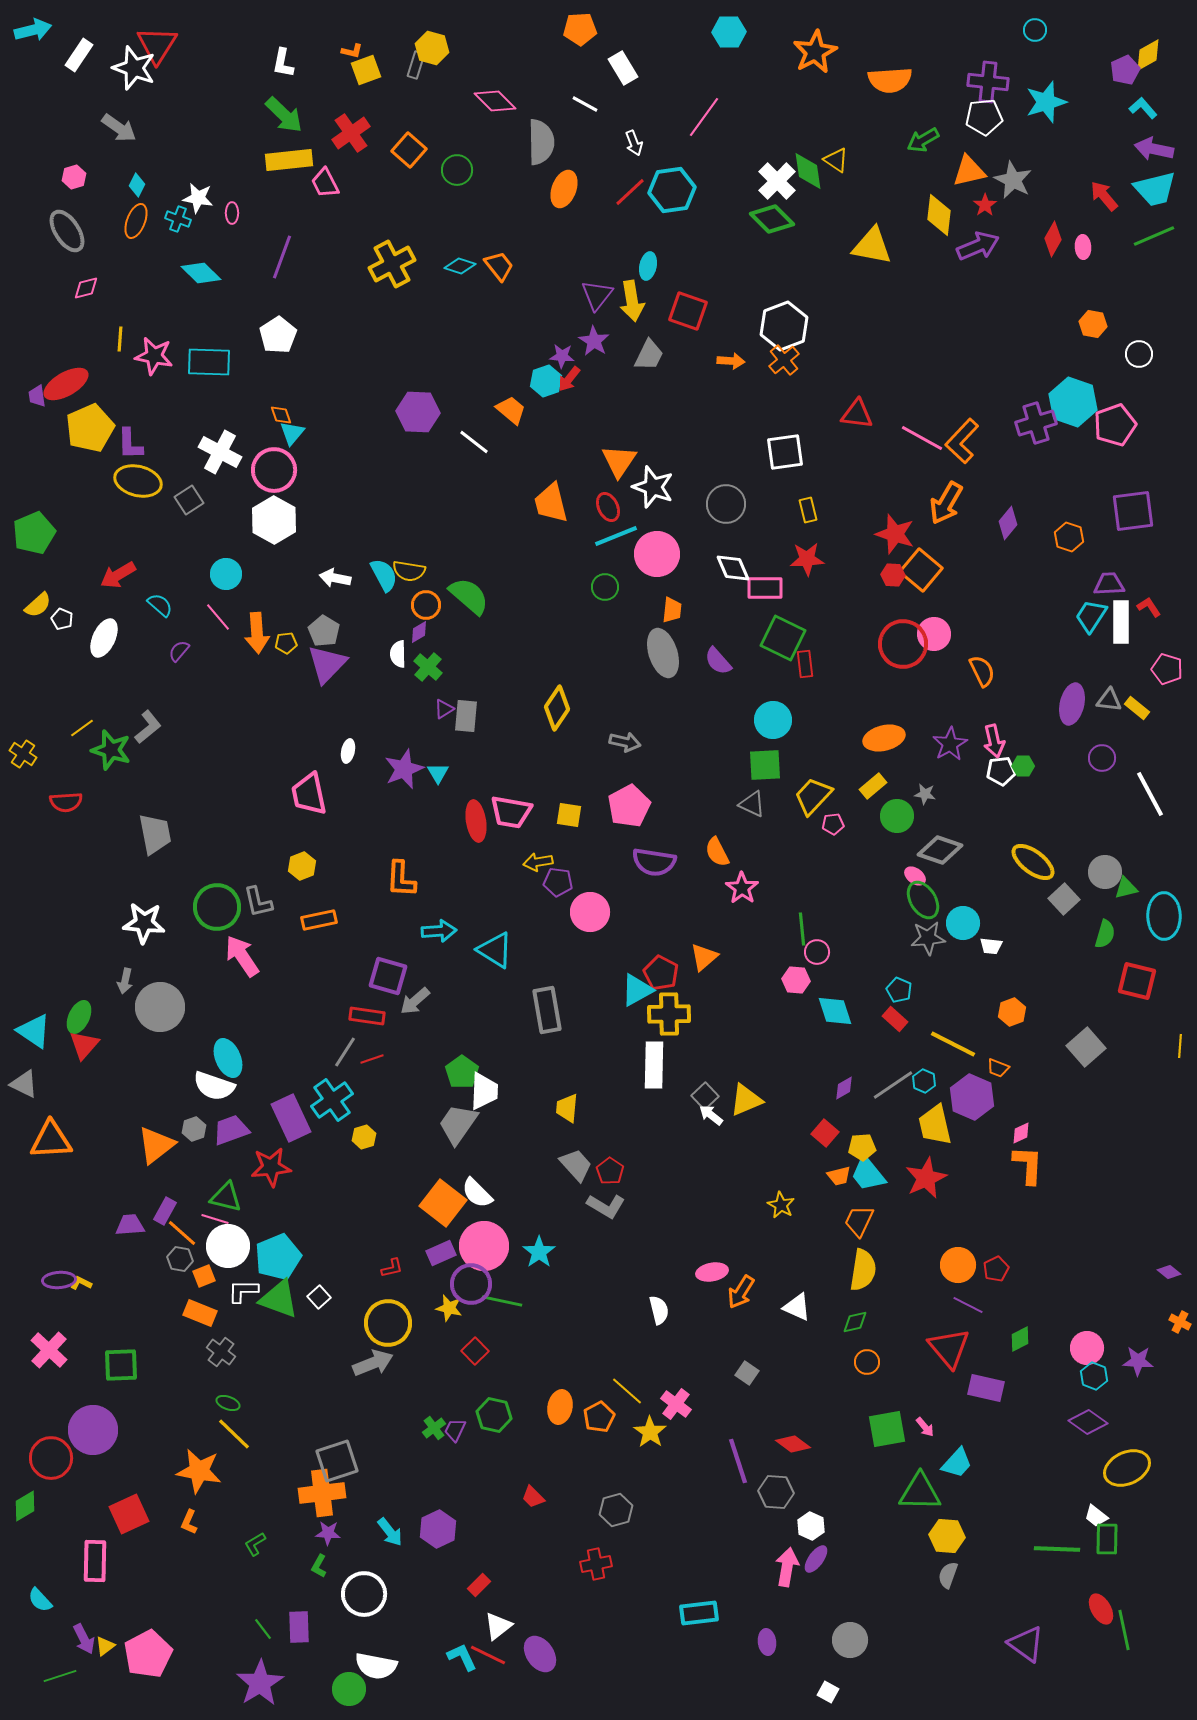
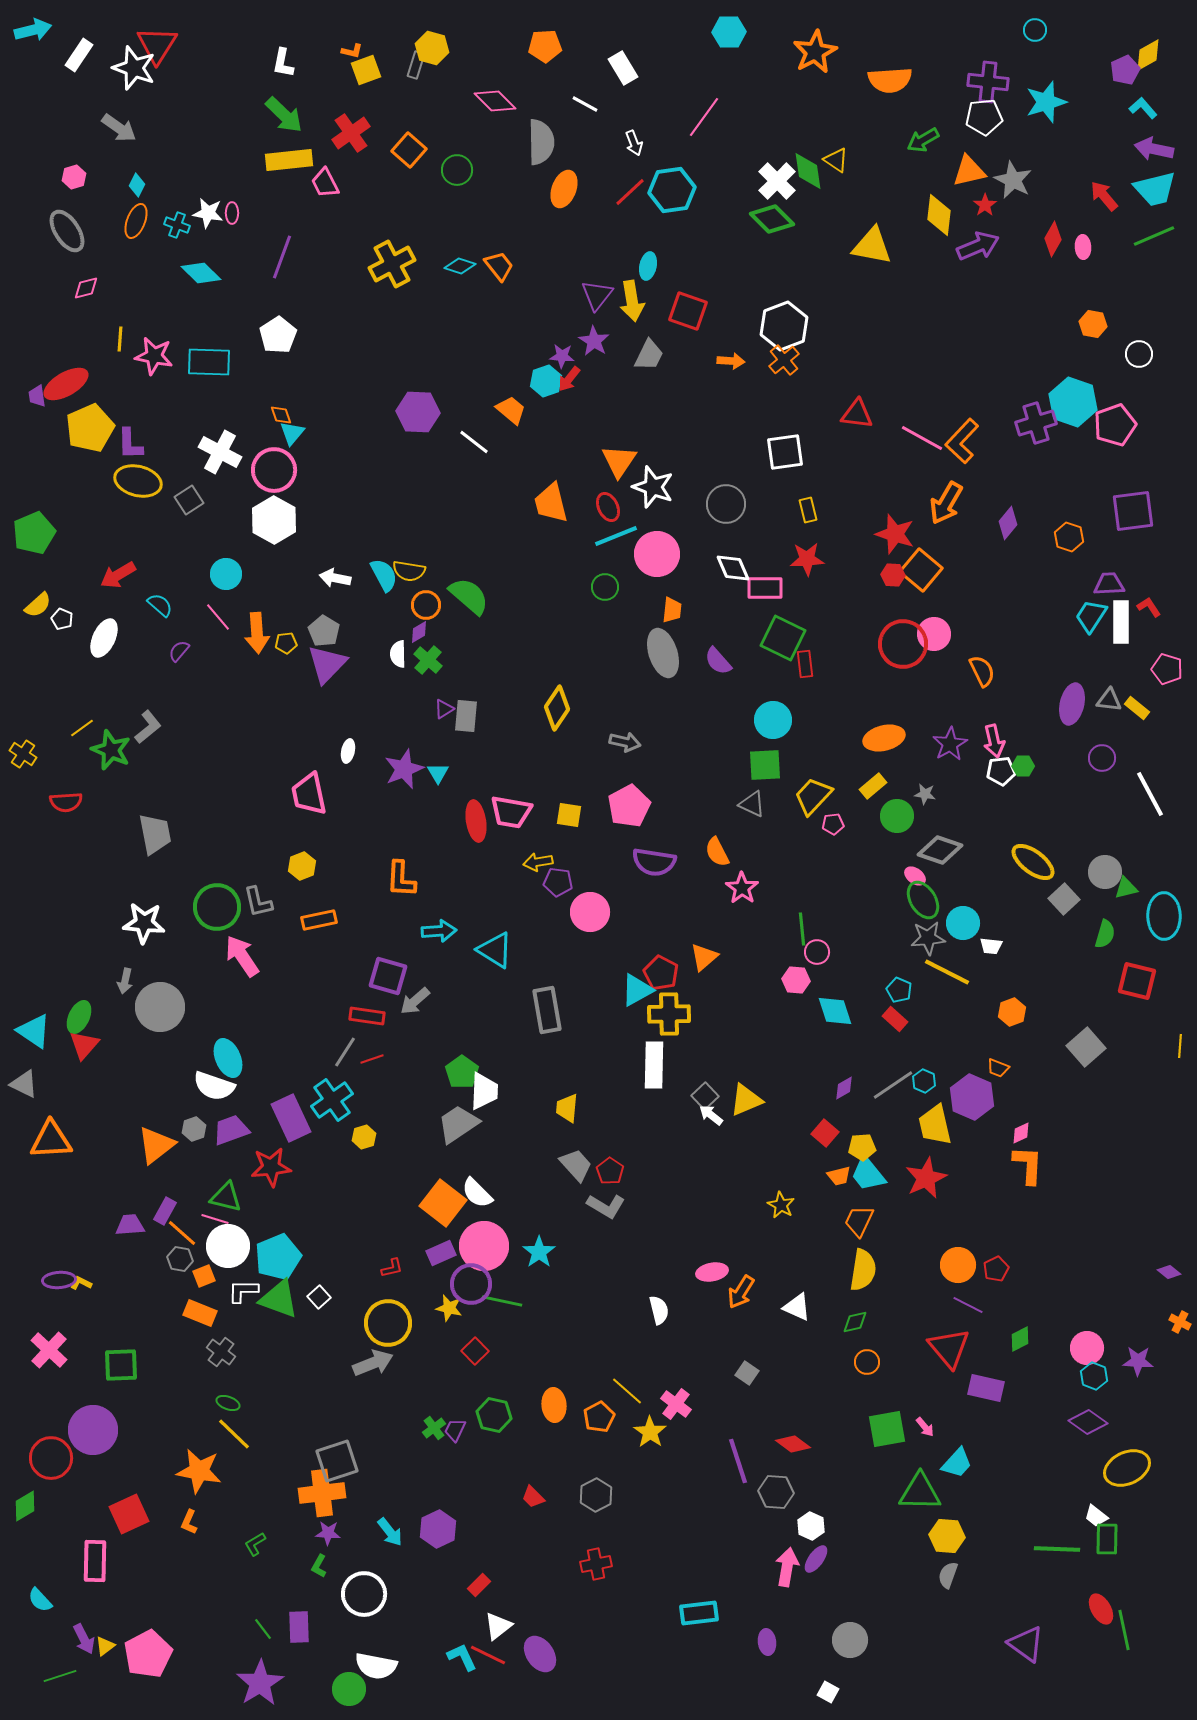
orange pentagon at (580, 29): moved 35 px left, 17 px down
white star at (198, 198): moved 10 px right, 15 px down
cyan cross at (178, 219): moved 1 px left, 6 px down
green cross at (428, 667): moved 7 px up
green star at (111, 750): rotated 6 degrees clockwise
yellow line at (953, 1044): moved 6 px left, 72 px up
gray trapezoid at (458, 1124): rotated 21 degrees clockwise
orange ellipse at (560, 1407): moved 6 px left, 2 px up; rotated 16 degrees counterclockwise
gray hexagon at (616, 1510): moved 20 px left, 15 px up; rotated 12 degrees counterclockwise
